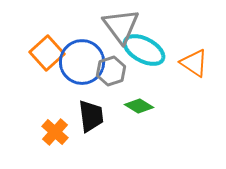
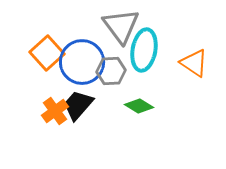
cyan ellipse: rotated 72 degrees clockwise
gray hexagon: rotated 16 degrees clockwise
black trapezoid: moved 13 px left, 11 px up; rotated 132 degrees counterclockwise
orange cross: moved 21 px up; rotated 12 degrees clockwise
